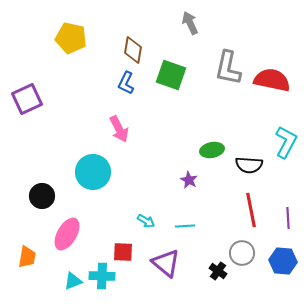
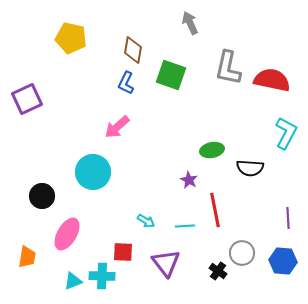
pink arrow: moved 2 px left, 2 px up; rotated 76 degrees clockwise
cyan L-shape: moved 9 px up
black semicircle: moved 1 px right, 3 px down
red line: moved 36 px left
purple triangle: rotated 12 degrees clockwise
